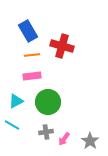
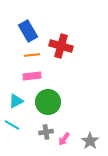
red cross: moved 1 px left
